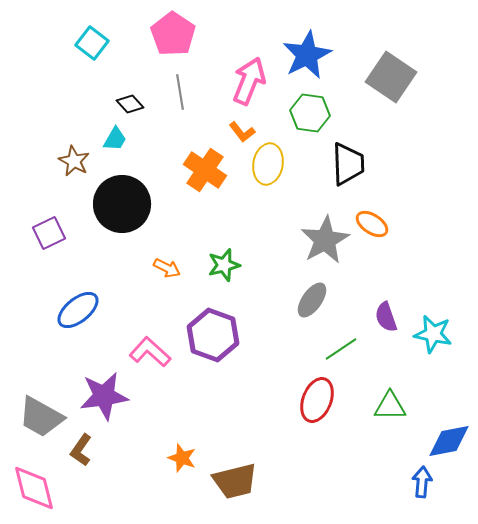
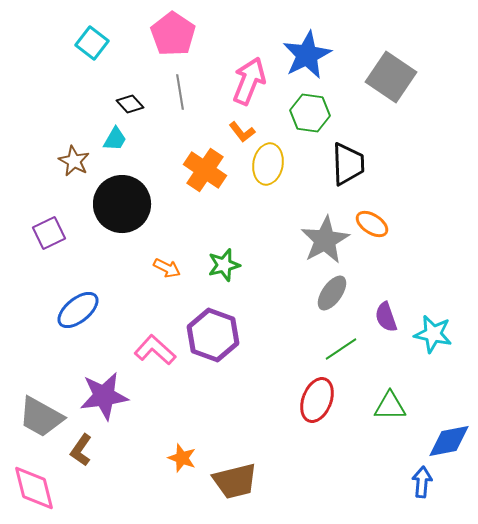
gray ellipse: moved 20 px right, 7 px up
pink L-shape: moved 5 px right, 2 px up
